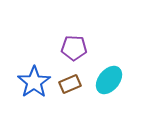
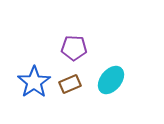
cyan ellipse: moved 2 px right
